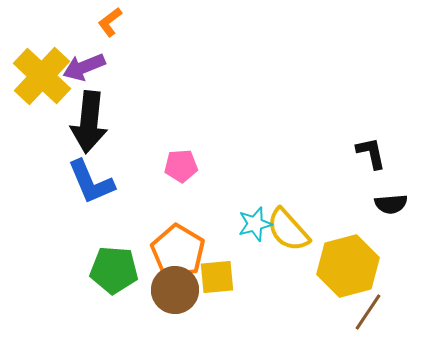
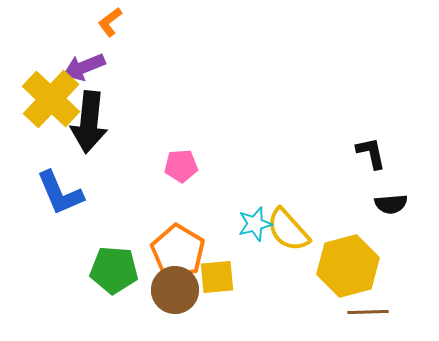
yellow cross: moved 9 px right, 23 px down
blue L-shape: moved 31 px left, 11 px down
brown line: rotated 54 degrees clockwise
